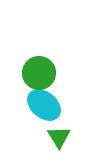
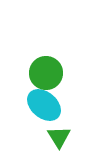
green circle: moved 7 px right
